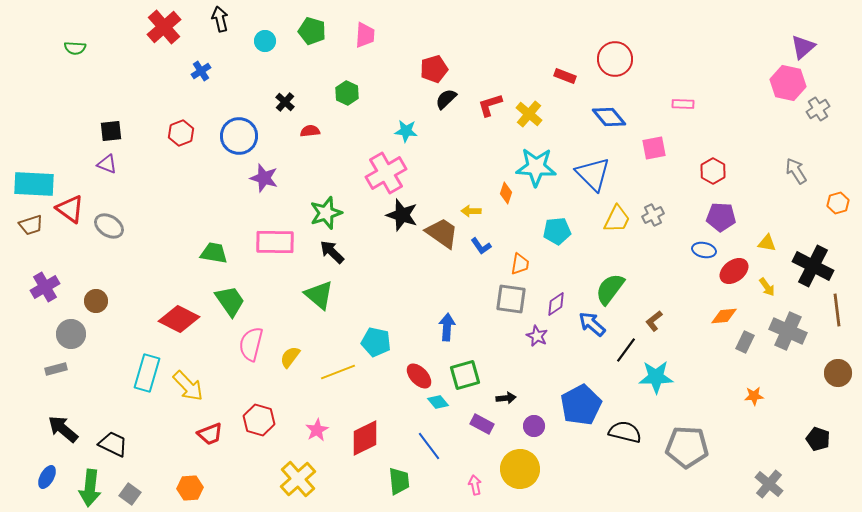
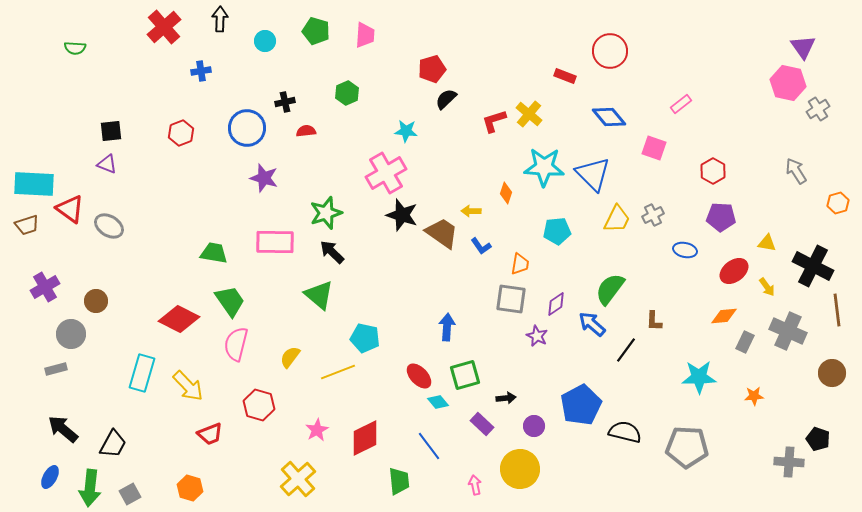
black arrow at (220, 19): rotated 15 degrees clockwise
green pentagon at (312, 31): moved 4 px right
purple triangle at (803, 47): rotated 24 degrees counterclockwise
red circle at (615, 59): moved 5 px left, 8 px up
red pentagon at (434, 69): moved 2 px left
blue cross at (201, 71): rotated 24 degrees clockwise
green hexagon at (347, 93): rotated 10 degrees clockwise
black cross at (285, 102): rotated 36 degrees clockwise
pink rectangle at (683, 104): moved 2 px left; rotated 40 degrees counterclockwise
red L-shape at (490, 105): moved 4 px right, 16 px down
red semicircle at (310, 131): moved 4 px left
blue circle at (239, 136): moved 8 px right, 8 px up
pink square at (654, 148): rotated 30 degrees clockwise
cyan star at (536, 167): moved 8 px right
brown trapezoid at (31, 225): moved 4 px left
blue ellipse at (704, 250): moved 19 px left
brown L-shape at (654, 321): rotated 50 degrees counterclockwise
cyan pentagon at (376, 342): moved 11 px left, 4 px up
pink semicircle at (251, 344): moved 15 px left
cyan rectangle at (147, 373): moved 5 px left
brown circle at (838, 373): moved 6 px left
cyan star at (656, 377): moved 43 px right
red hexagon at (259, 420): moved 15 px up
purple rectangle at (482, 424): rotated 15 degrees clockwise
black trapezoid at (113, 444): rotated 92 degrees clockwise
blue ellipse at (47, 477): moved 3 px right
gray cross at (769, 484): moved 20 px right, 22 px up; rotated 36 degrees counterclockwise
orange hexagon at (190, 488): rotated 20 degrees clockwise
gray square at (130, 494): rotated 25 degrees clockwise
